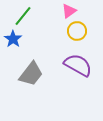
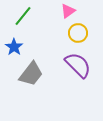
pink triangle: moved 1 px left
yellow circle: moved 1 px right, 2 px down
blue star: moved 1 px right, 8 px down
purple semicircle: rotated 16 degrees clockwise
